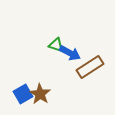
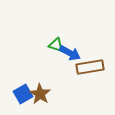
brown rectangle: rotated 24 degrees clockwise
